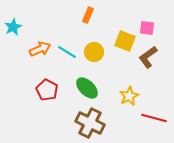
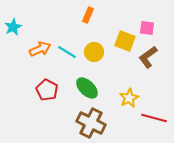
yellow star: moved 2 px down
brown cross: moved 1 px right
